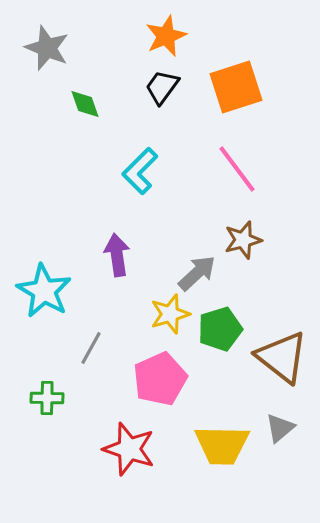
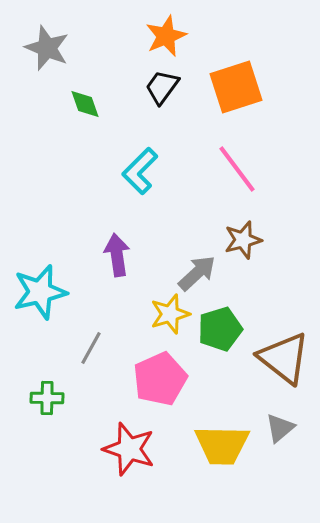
cyan star: moved 4 px left, 1 px down; rotated 28 degrees clockwise
brown triangle: moved 2 px right, 1 px down
